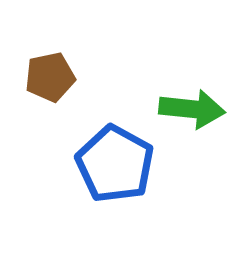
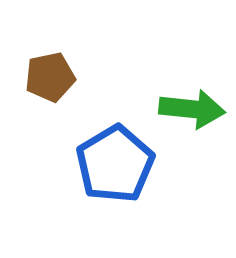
blue pentagon: rotated 12 degrees clockwise
